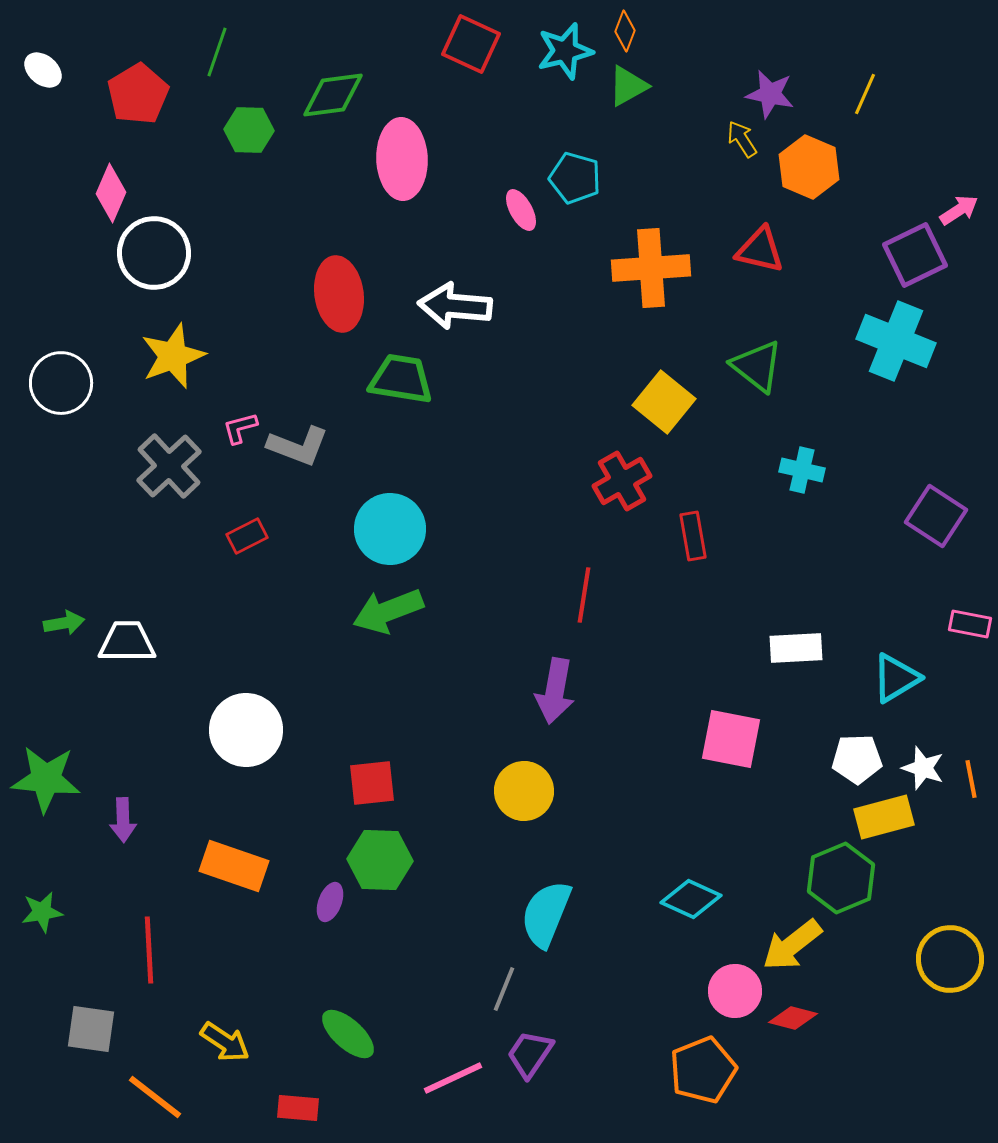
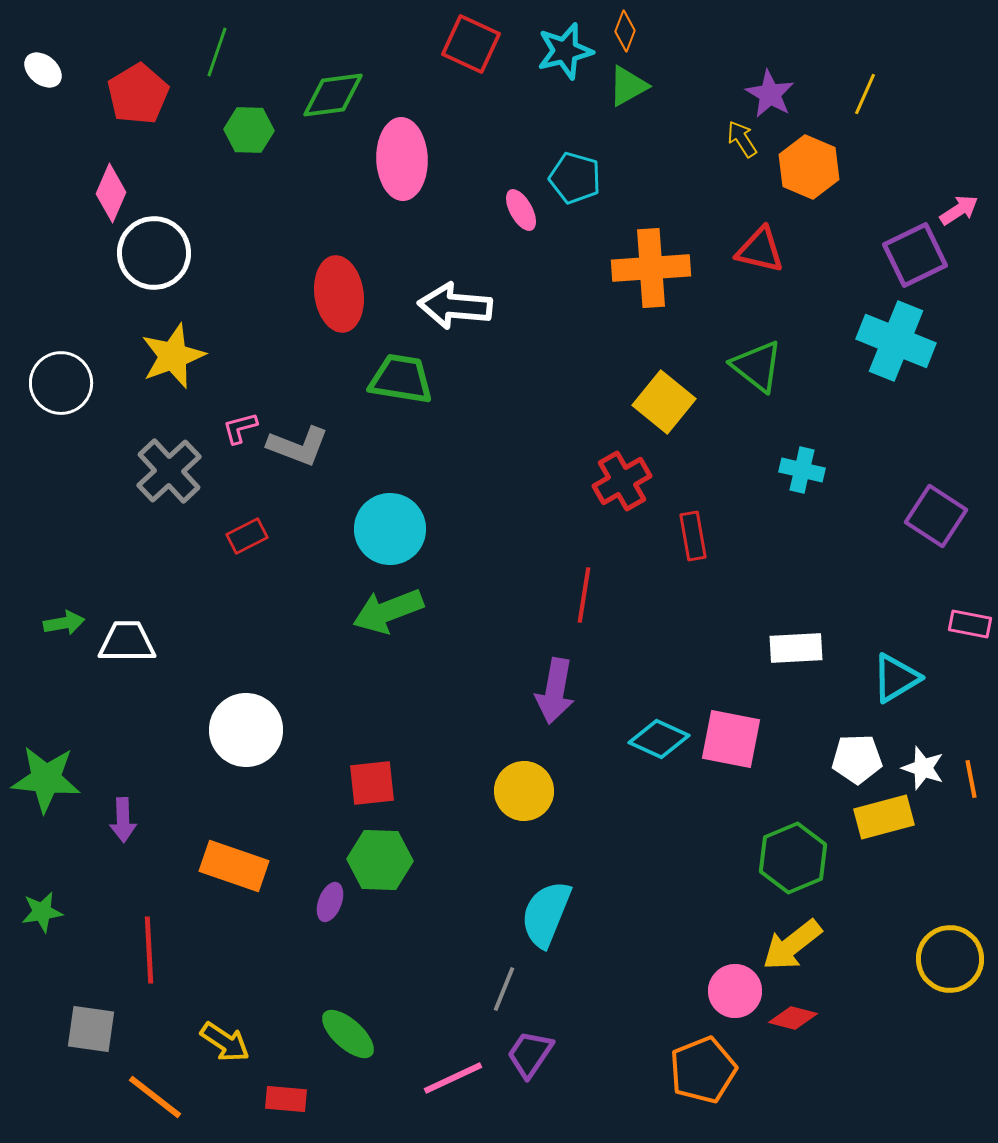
purple star at (770, 94): rotated 18 degrees clockwise
gray cross at (169, 466): moved 5 px down
green hexagon at (841, 878): moved 48 px left, 20 px up
cyan diamond at (691, 899): moved 32 px left, 160 px up
red rectangle at (298, 1108): moved 12 px left, 9 px up
